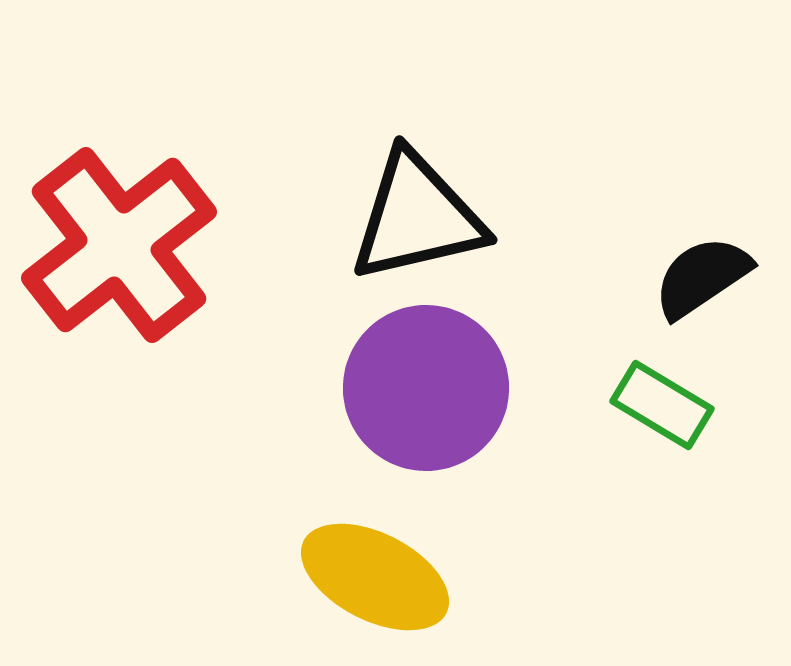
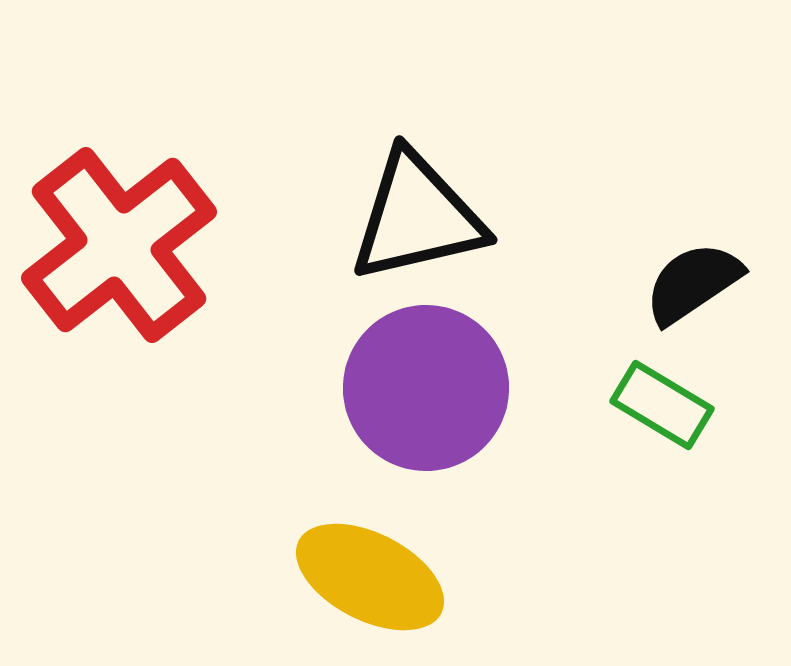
black semicircle: moved 9 px left, 6 px down
yellow ellipse: moved 5 px left
